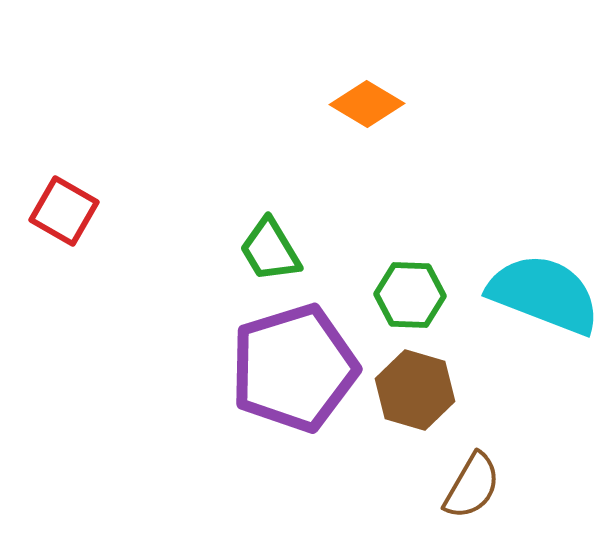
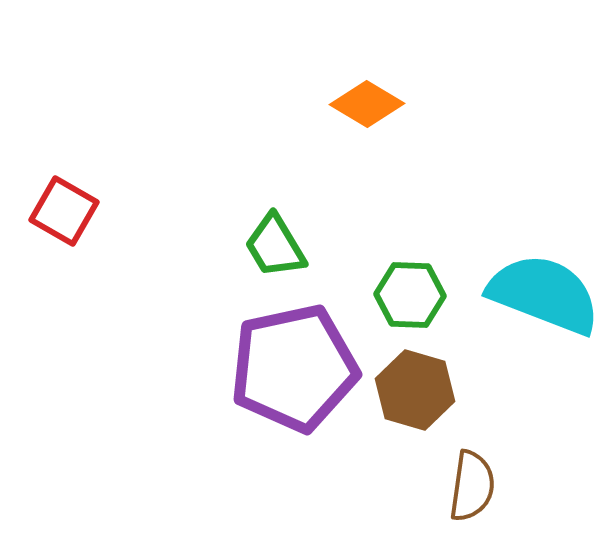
green trapezoid: moved 5 px right, 4 px up
purple pentagon: rotated 5 degrees clockwise
brown semicircle: rotated 22 degrees counterclockwise
